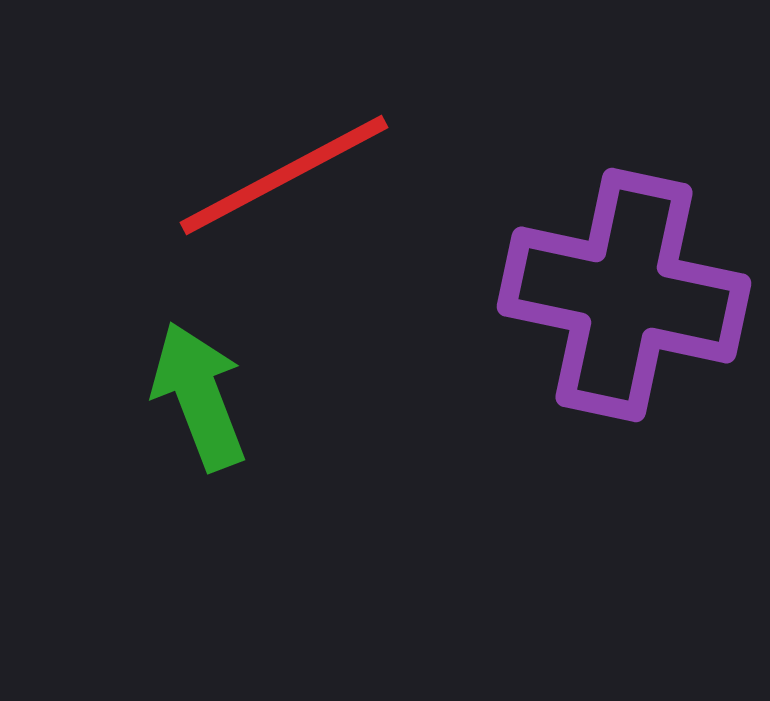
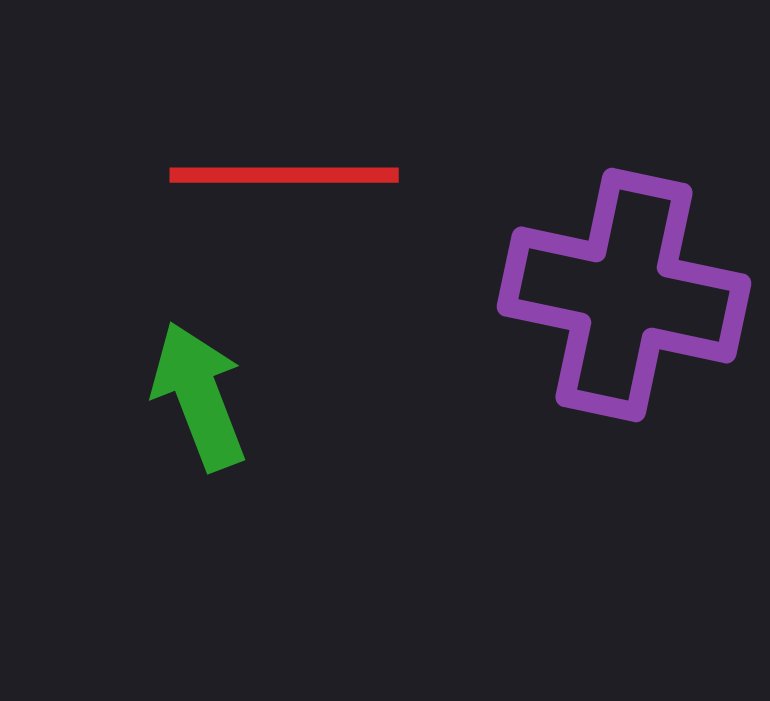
red line: rotated 28 degrees clockwise
